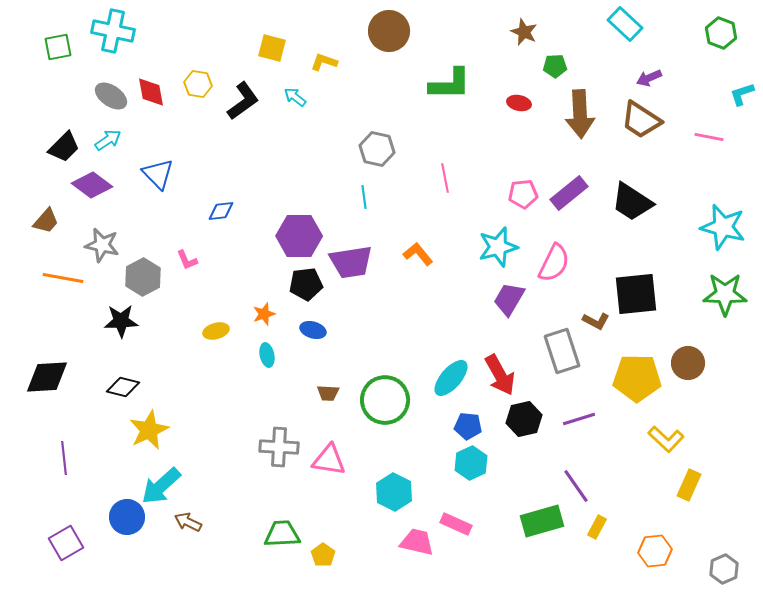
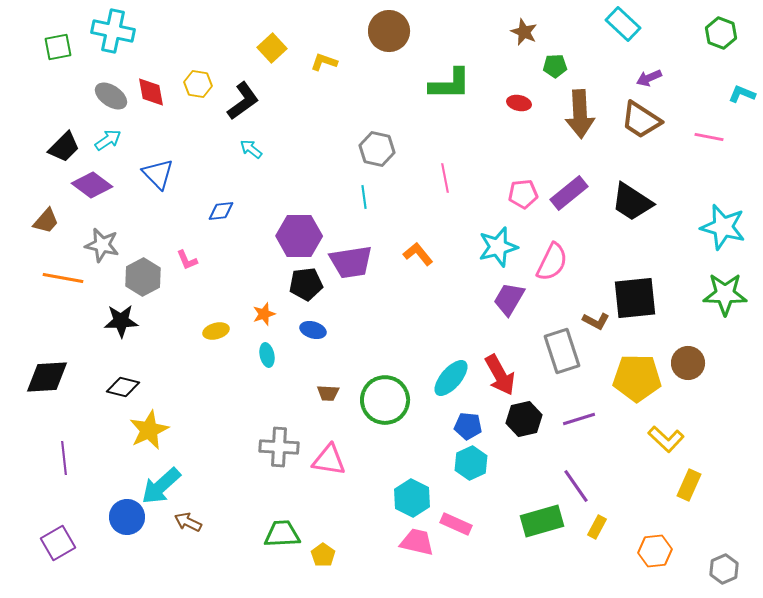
cyan rectangle at (625, 24): moved 2 px left
yellow square at (272, 48): rotated 32 degrees clockwise
cyan L-shape at (742, 94): rotated 40 degrees clockwise
cyan arrow at (295, 97): moved 44 px left, 52 px down
pink semicircle at (554, 263): moved 2 px left, 1 px up
black square at (636, 294): moved 1 px left, 4 px down
cyan hexagon at (394, 492): moved 18 px right, 6 px down
purple square at (66, 543): moved 8 px left
